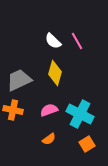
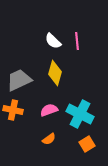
pink line: rotated 24 degrees clockwise
